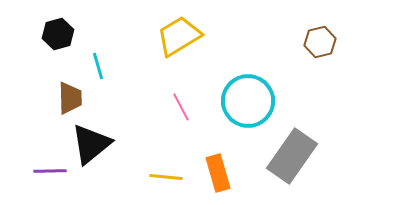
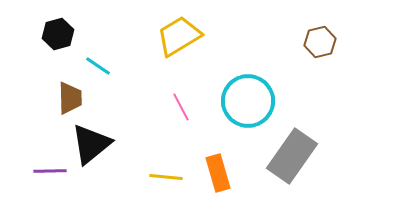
cyan line: rotated 40 degrees counterclockwise
